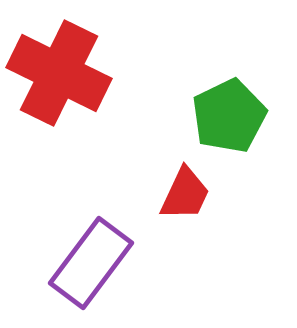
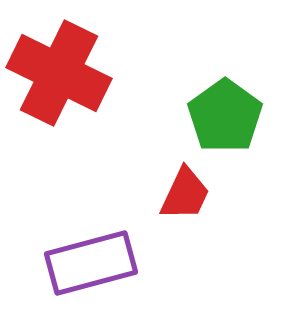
green pentagon: moved 4 px left; rotated 10 degrees counterclockwise
purple rectangle: rotated 38 degrees clockwise
